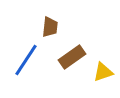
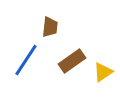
brown rectangle: moved 4 px down
yellow triangle: rotated 15 degrees counterclockwise
